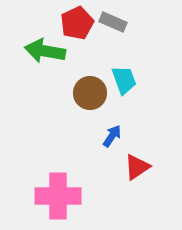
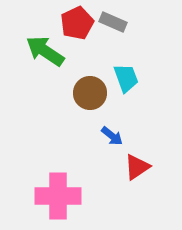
green arrow: rotated 24 degrees clockwise
cyan trapezoid: moved 2 px right, 2 px up
blue arrow: rotated 95 degrees clockwise
